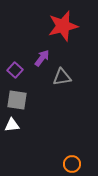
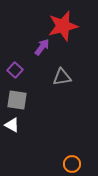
purple arrow: moved 11 px up
white triangle: rotated 35 degrees clockwise
